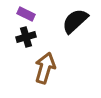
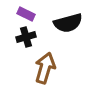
black semicircle: moved 7 px left, 2 px down; rotated 152 degrees counterclockwise
